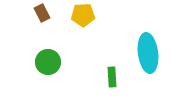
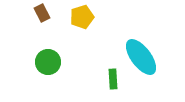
yellow pentagon: moved 1 px left, 2 px down; rotated 15 degrees counterclockwise
cyan ellipse: moved 7 px left, 4 px down; rotated 30 degrees counterclockwise
green rectangle: moved 1 px right, 2 px down
